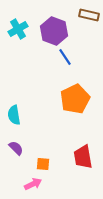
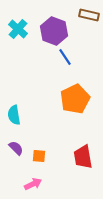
cyan cross: rotated 18 degrees counterclockwise
orange square: moved 4 px left, 8 px up
